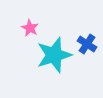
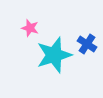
pink star: rotated 12 degrees counterclockwise
